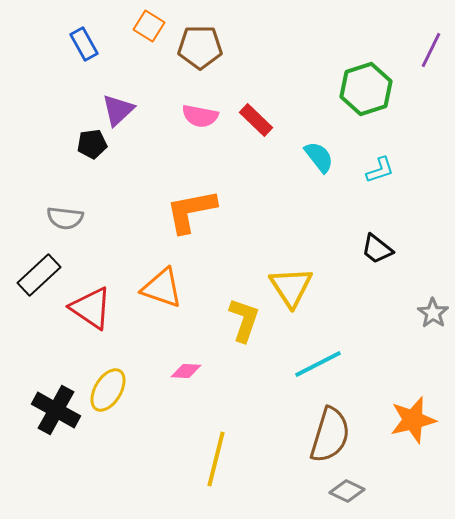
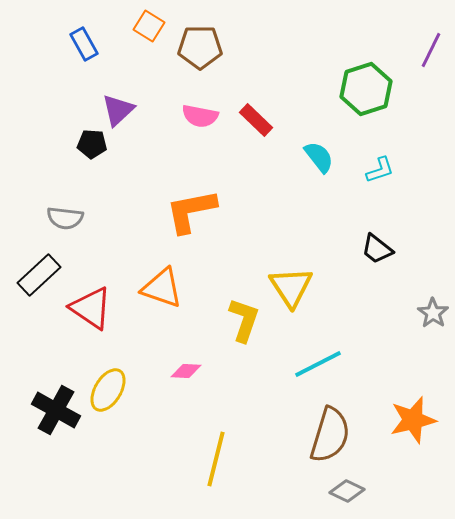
black pentagon: rotated 12 degrees clockwise
